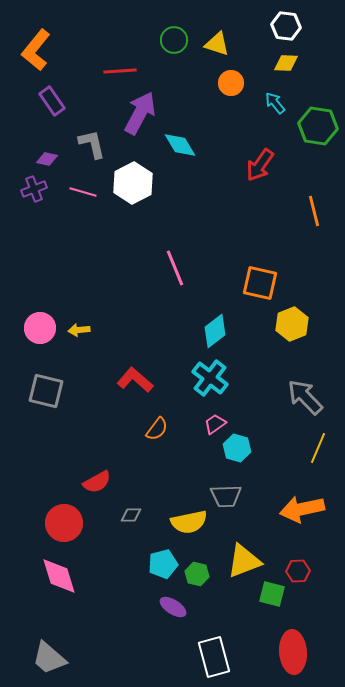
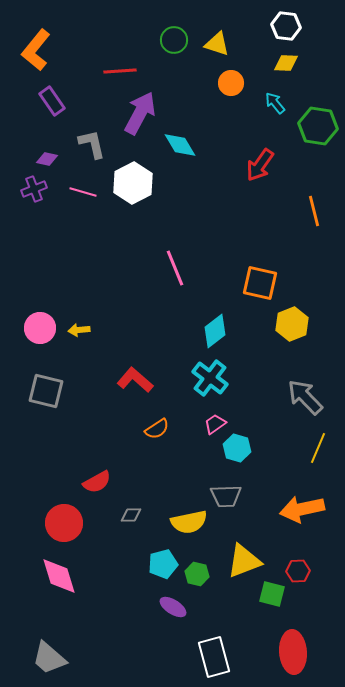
orange semicircle at (157, 429): rotated 20 degrees clockwise
